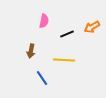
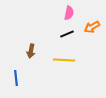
pink semicircle: moved 25 px right, 8 px up
blue line: moved 26 px left; rotated 28 degrees clockwise
